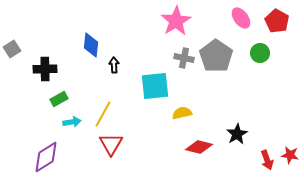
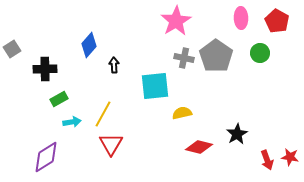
pink ellipse: rotated 35 degrees clockwise
blue diamond: moved 2 px left; rotated 35 degrees clockwise
red star: moved 2 px down
